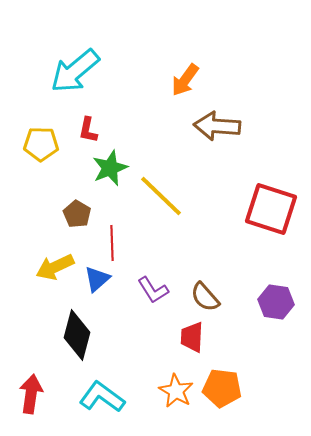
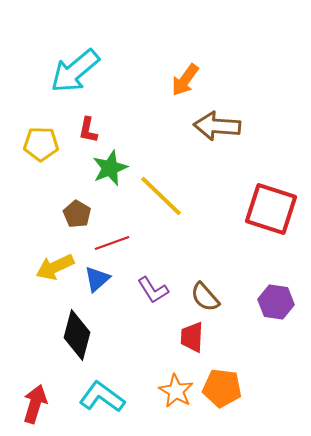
red line: rotated 72 degrees clockwise
red arrow: moved 4 px right, 10 px down; rotated 9 degrees clockwise
